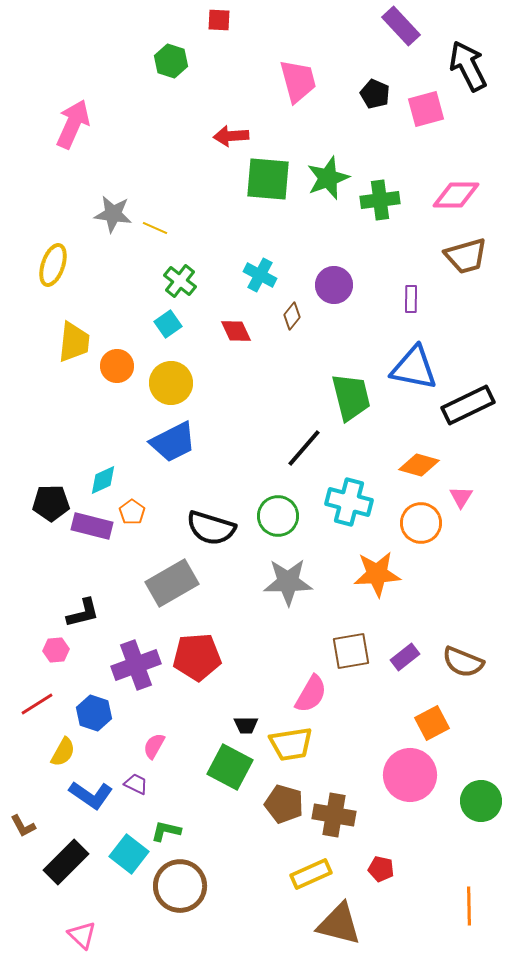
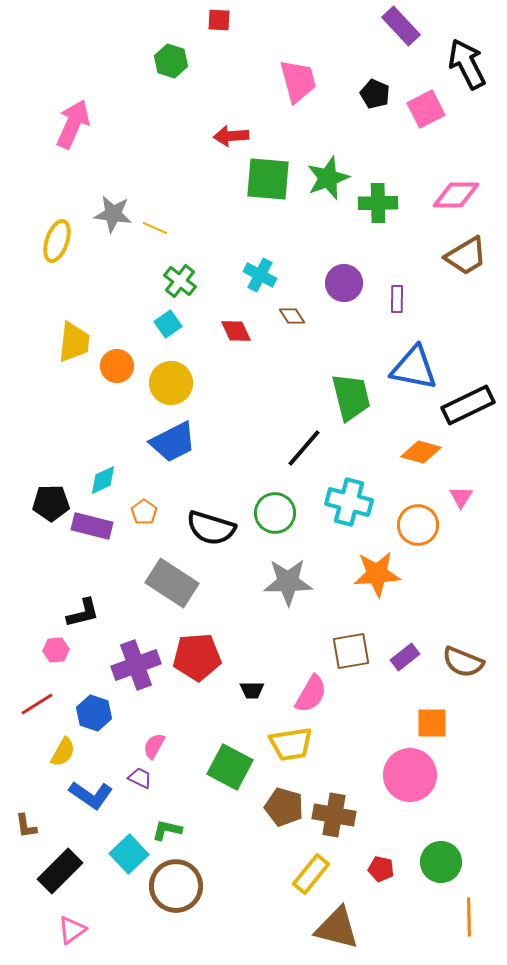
black arrow at (468, 66): moved 1 px left, 2 px up
pink square at (426, 109): rotated 12 degrees counterclockwise
green cross at (380, 200): moved 2 px left, 3 px down; rotated 6 degrees clockwise
brown trapezoid at (466, 256): rotated 15 degrees counterclockwise
yellow ellipse at (53, 265): moved 4 px right, 24 px up
purple circle at (334, 285): moved 10 px right, 2 px up
purple rectangle at (411, 299): moved 14 px left
brown diamond at (292, 316): rotated 72 degrees counterclockwise
orange diamond at (419, 465): moved 2 px right, 13 px up
orange pentagon at (132, 512): moved 12 px right
green circle at (278, 516): moved 3 px left, 3 px up
orange circle at (421, 523): moved 3 px left, 2 px down
gray rectangle at (172, 583): rotated 63 degrees clockwise
orange square at (432, 723): rotated 28 degrees clockwise
black trapezoid at (246, 725): moved 6 px right, 35 px up
purple trapezoid at (136, 784): moved 4 px right, 6 px up
green circle at (481, 801): moved 40 px left, 61 px down
brown pentagon at (284, 804): moved 3 px down
brown L-shape at (23, 826): moved 3 px right; rotated 20 degrees clockwise
green L-shape at (166, 831): moved 1 px right, 1 px up
cyan square at (129, 854): rotated 9 degrees clockwise
black rectangle at (66, 862): moved 6 px left, 9 px down
yellow rectangle at (311, 874): rotated 27 degrees counterclockwise
brown circle at (180, 886): moved 4 px left
orange line at (469, 906): moved 11 px down
brown triangle at (339, 924): moved 2 px left, 4 px down
pink triangle at (82, 935): moved 10 px left, 5 px up; rotated 40 degrees clockwise
